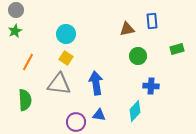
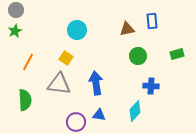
cyan circle: moved 11 px right, 4 px up
green rectangle: moved 5 px down
